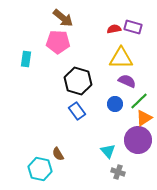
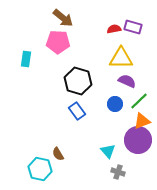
orange triangle: moved 2 px left, 3 px down; rotated 12 degrees clockwise
